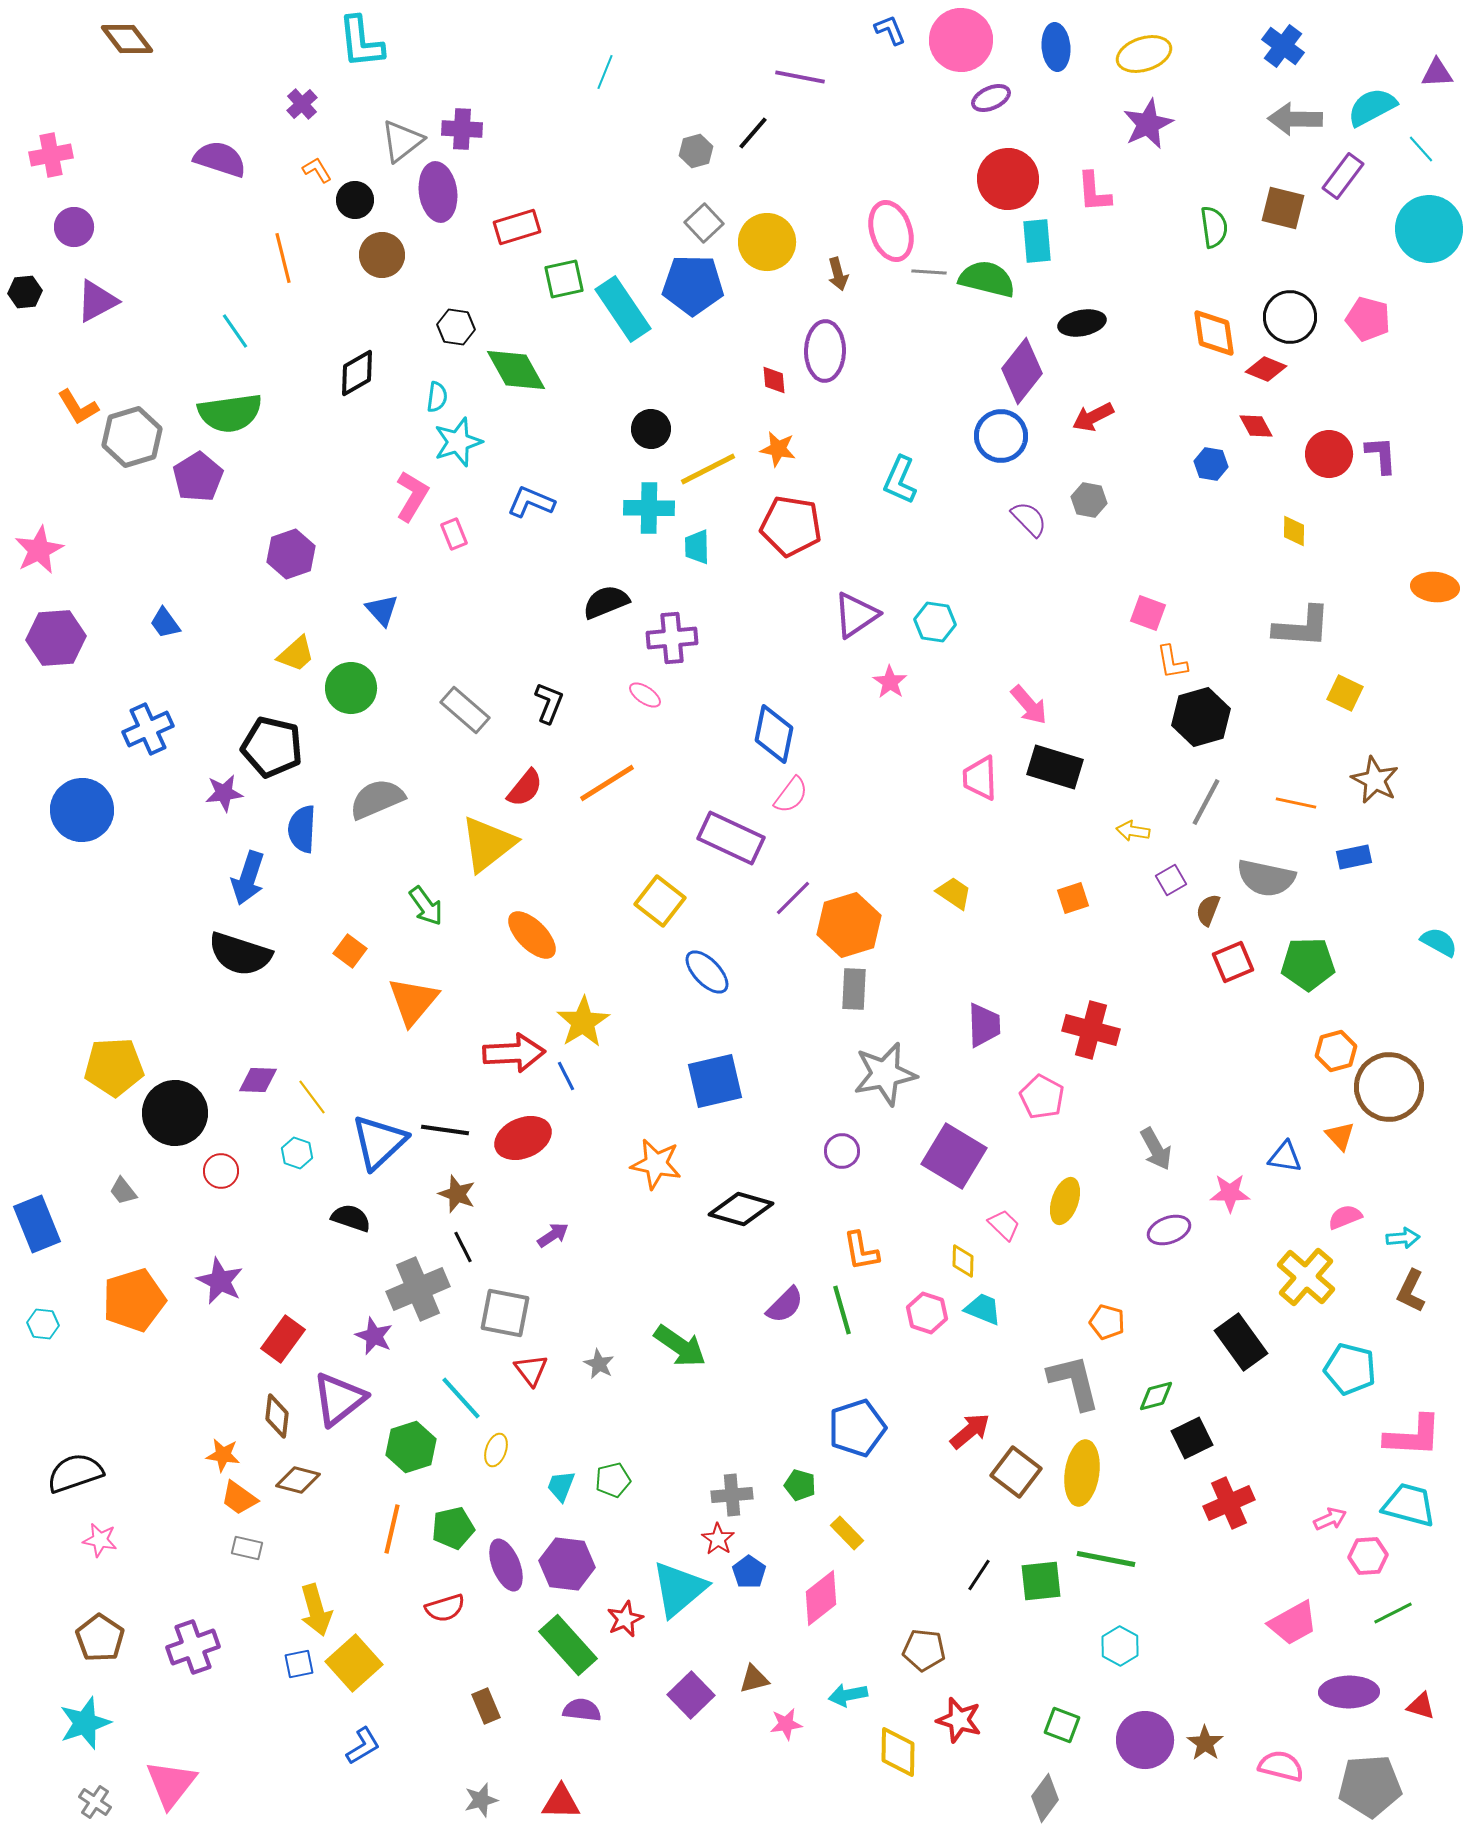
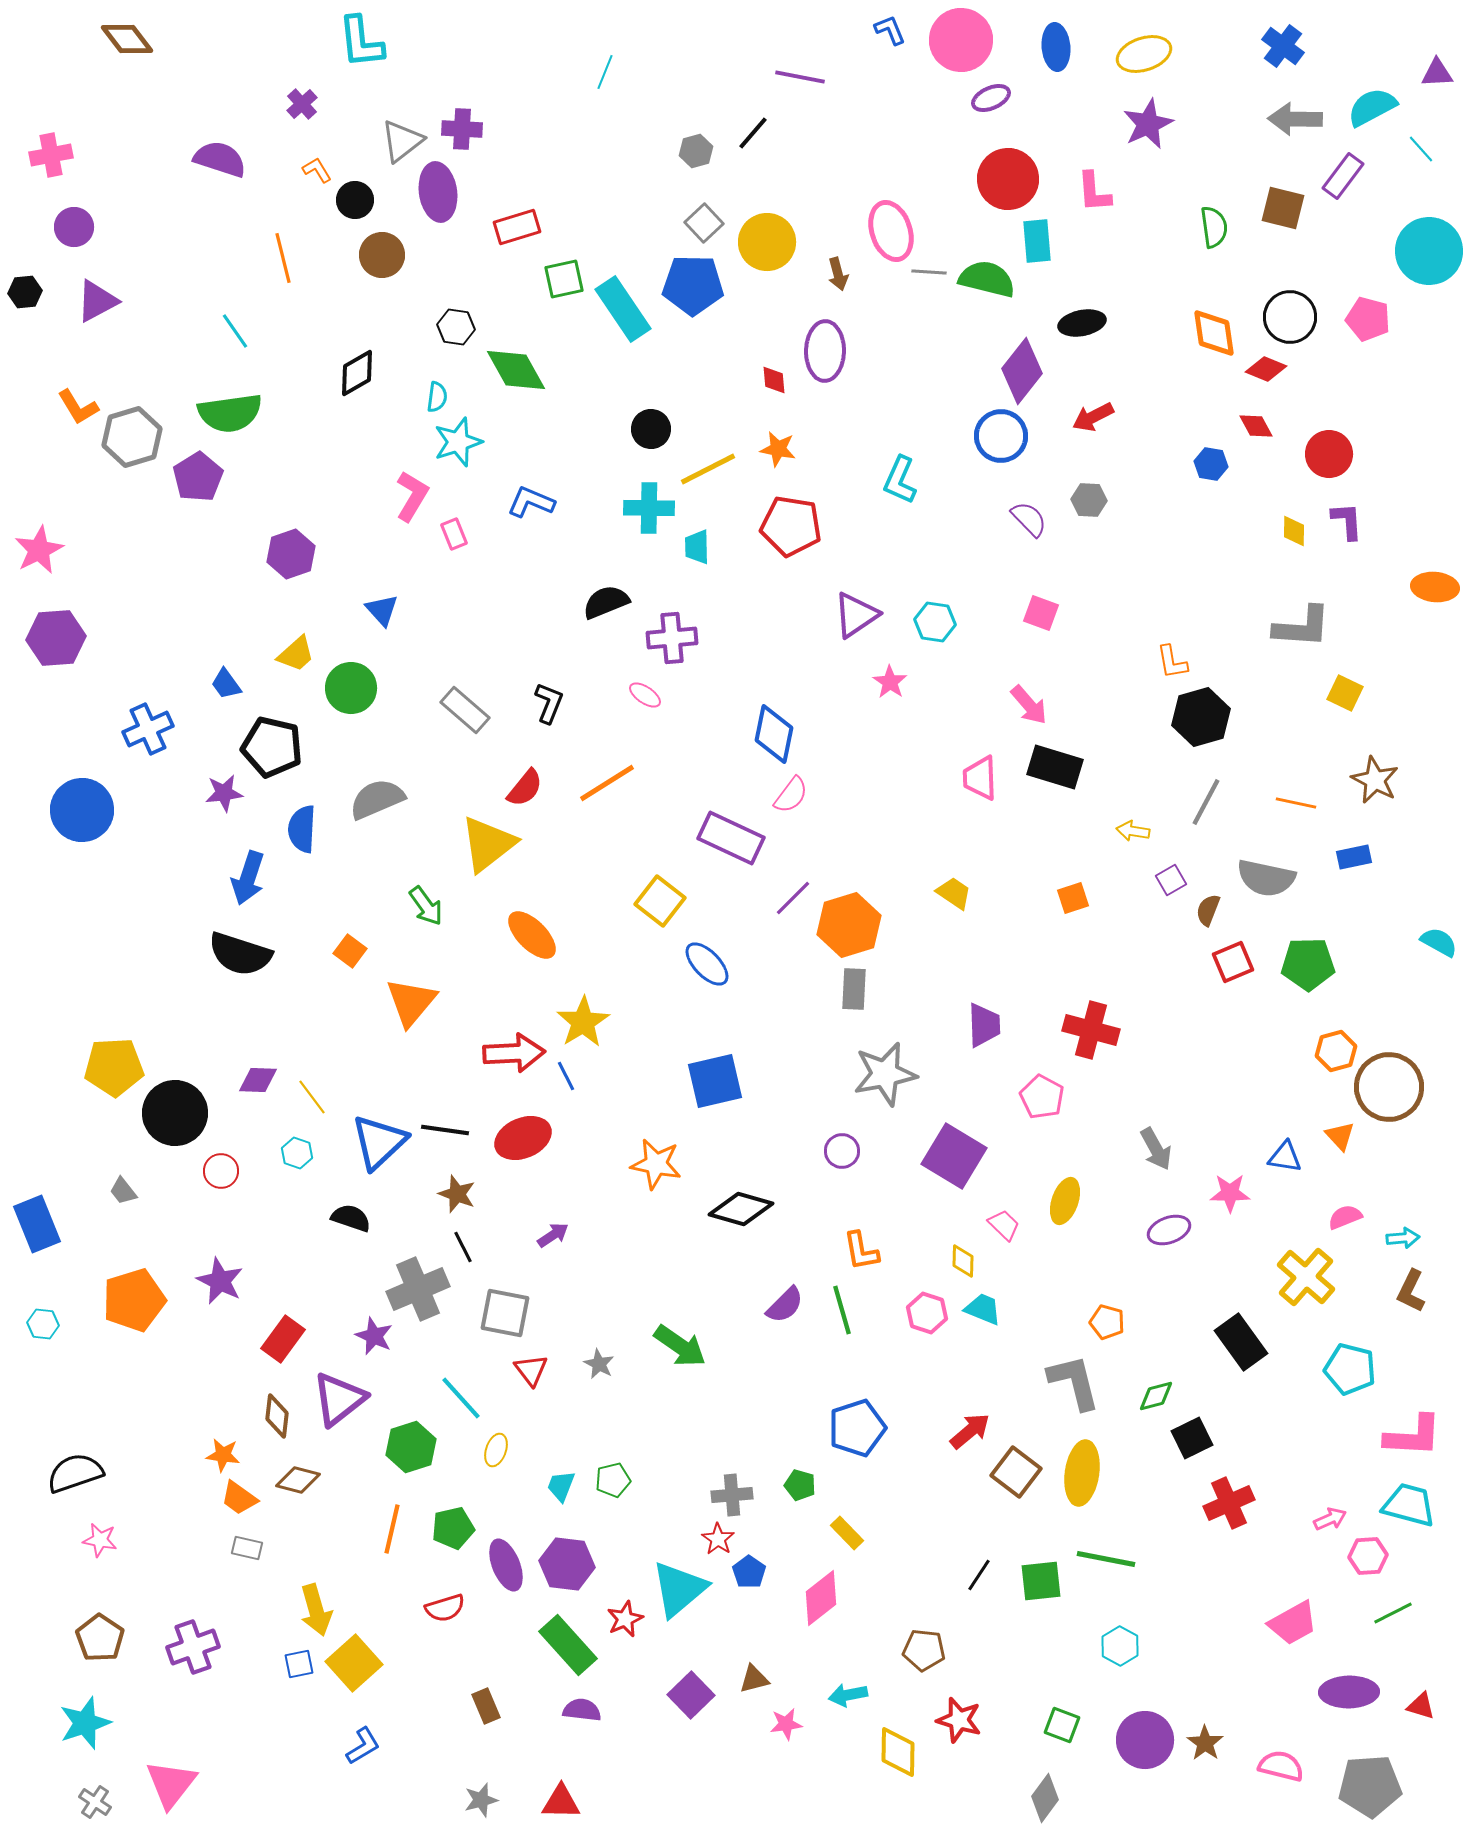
cyan circle at (1429, 229): moved 22 px down
purple L-shape at (1381, 455): moved 34 px left, 66 px down
gray hexagon at (1089, 500): rotated 8 degrees counterclockwise
pink square at (1148, 613): moved 107 px left
blue trapezoid at (165, 623): moved 61 px right, 61 px down
blue ellipse at (707, 972): moved 8 px up
orange triangle at (413, 1001): moved 2 px left, 1 px down
